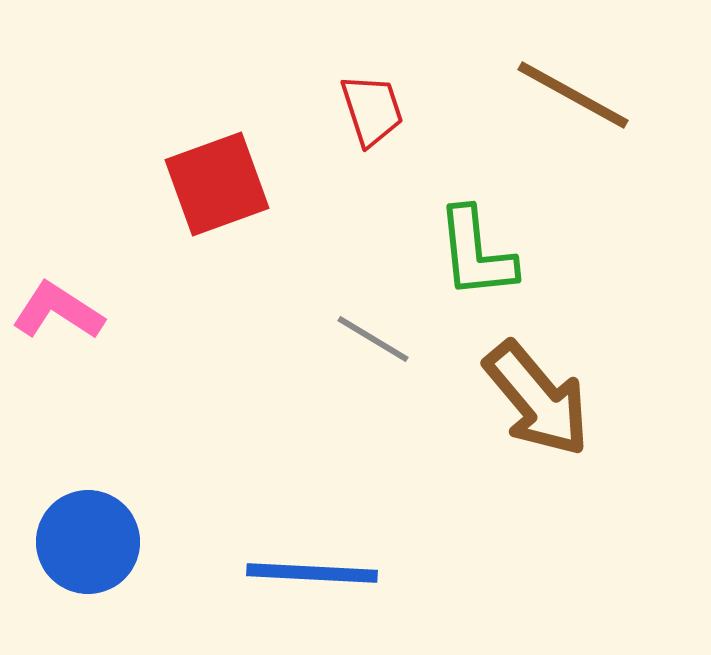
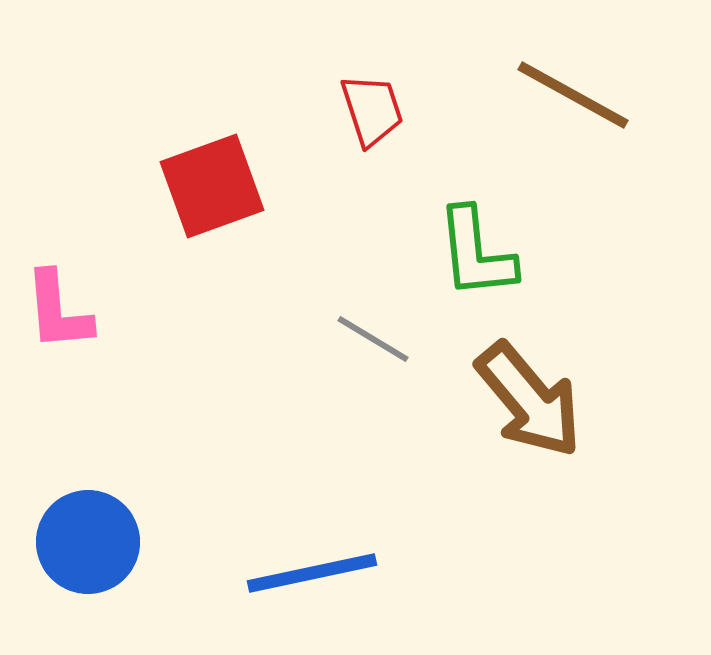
red square: moved 5 px left, 2 px down
pink L-shape: rotated 128 degrees counterclockwise
brown arrow: moved 8 px left, 1 px down
blue line: rotated 15 degrees counterclockwise
